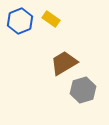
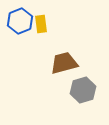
yellow rectangle: moved 10 px left, 5 px down; rotated 48 degrees clockwise
brown trapezoid: rotated 16 degrees clockwise
